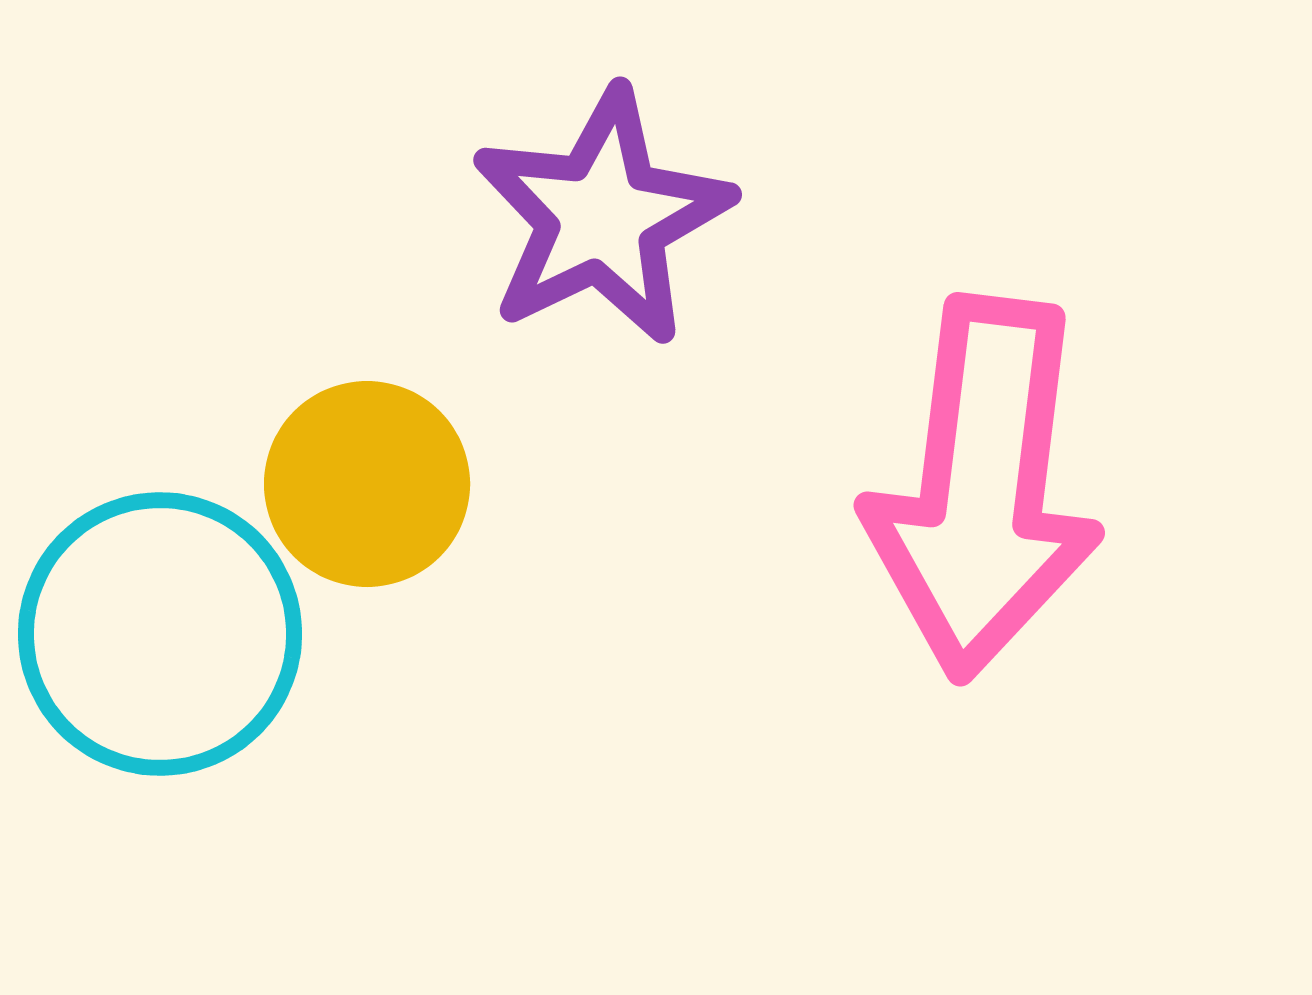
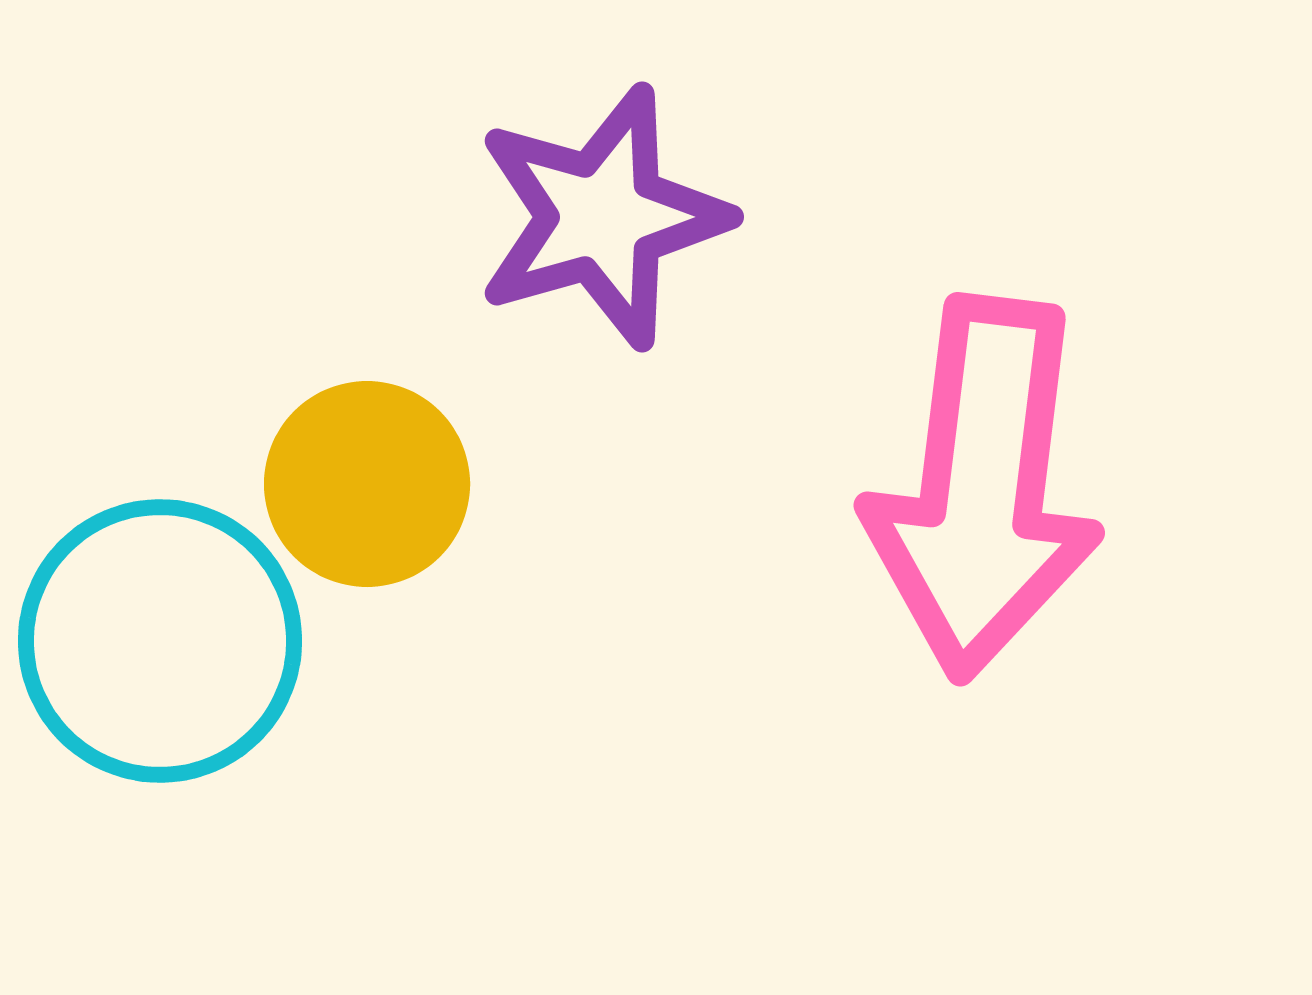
purple star: rotated 10 degrees clockwise
cyan circle: moved 7 px down
